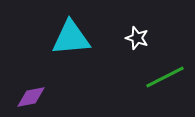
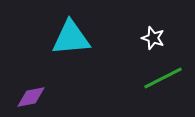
white star: moved 16 px right
green line: moved 2 px left, 1 px down
